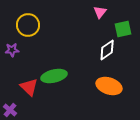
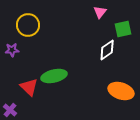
orange ellipse: moved 12 px right, 5 px down
